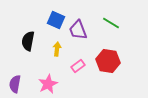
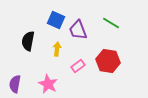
pink star: rotated 18 degrees counterclockwise
